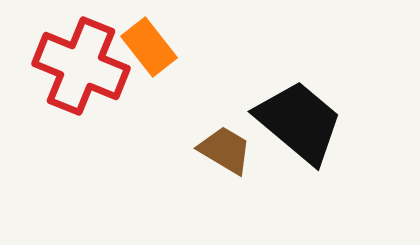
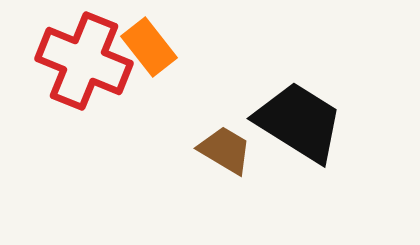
red cross: moved 3 px right, 5 px up
black trapezoid: rotated 8 degrees counterclockwise
